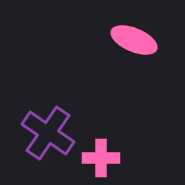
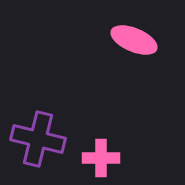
purple cross: moved 10 px left, 6 px down; rotated 20 degrees counterclockwise
